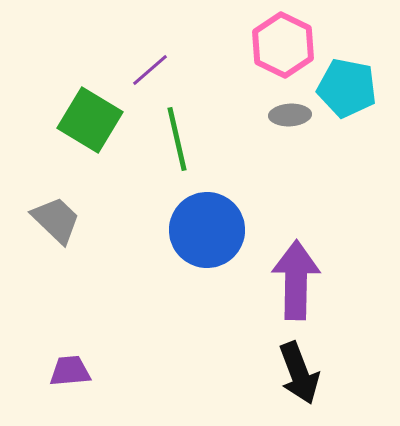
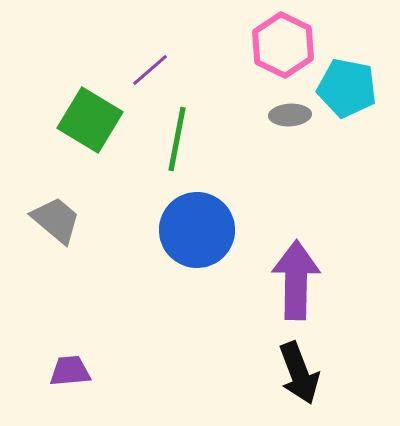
green line: rotated 24 degrees clockwise
gray trapezoid: rotated 4 degrees counterclockwise
blue circle: moved 10 px left
